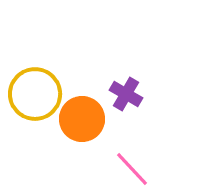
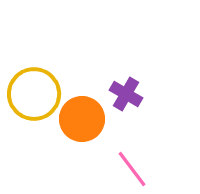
yellow circle: moved 1 px left
pink line: rotated 6 degrees clockwise
